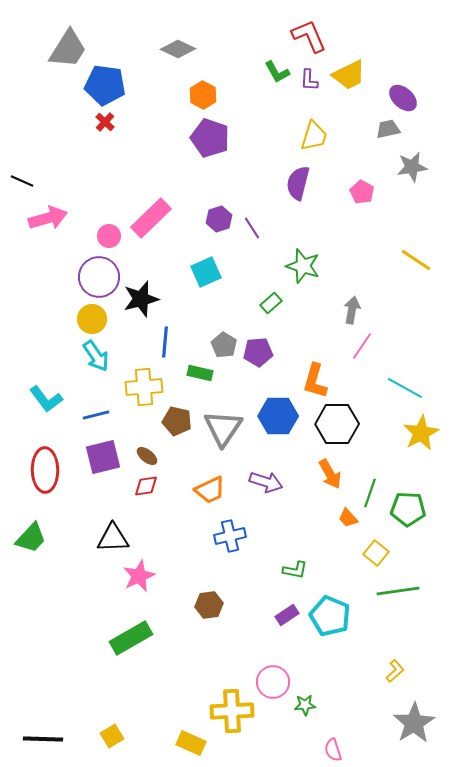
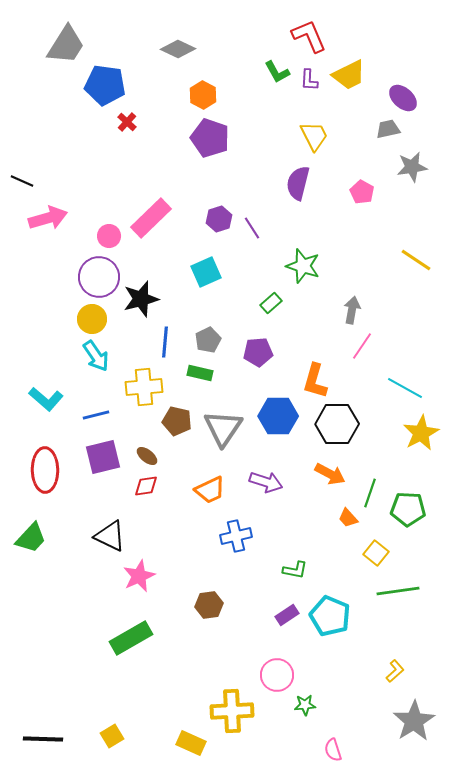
gray trapezoid at (68, 49): moved 2 px left, 4 px up
red cross at (105, 122): moved 22 px right
yellow trapezoid at (314, 136): rotated 44 degrees counterclockwise
gray pentagon at (224, 345): moved 16 px left, 5 px up; rotated 15 degrees clockwise
cyan L-shape at (46, 399): rotated 12 degrees counterclockwise
orange arrow at (330, 474): rotated 32 degrees counterclockwise
blue cross at (230, 536): moved 6 px right
black triangle at (113, 538): moved 3 px left, 2 px up; rotated 28 degrees clockwise
pink circle at (273, 682): moved 4 px right, 7 px up
gray star at (414, 723): moved 2 px up
